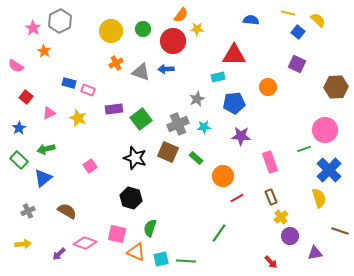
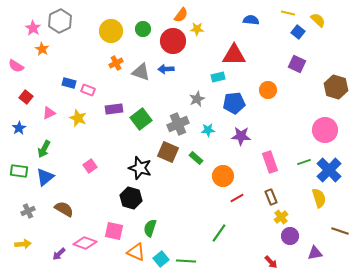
orange star at (44, 51): moved 2 px left, 2 px up
orange circle at (268, 87): moved 3 px down
brown hexagon at (336, 87): rotated 20 degrees clockwise
cyan star at (204, 127): moved 4 px right, 3 px down
green arrow at (46, 149): moved 2 px left; rotated 48 degrees counterclockwise
green line at (304, 149): moved 13 px down
black star at (135, 158): moved 5 px right, 10 px down
green rectangle at (19, 160): moved 11 px down; rotated 36 degrees counterclockwise
blue triangle at (43, 178): moved 2 px right, 1 px up
brown semicircle at (67, 211): moved 3 px left, 2 px up
pink square at (117, 234): moved 3 px left, 3 px up
cyan square at (161, 259): rotated 28 degrees counterclockwise
